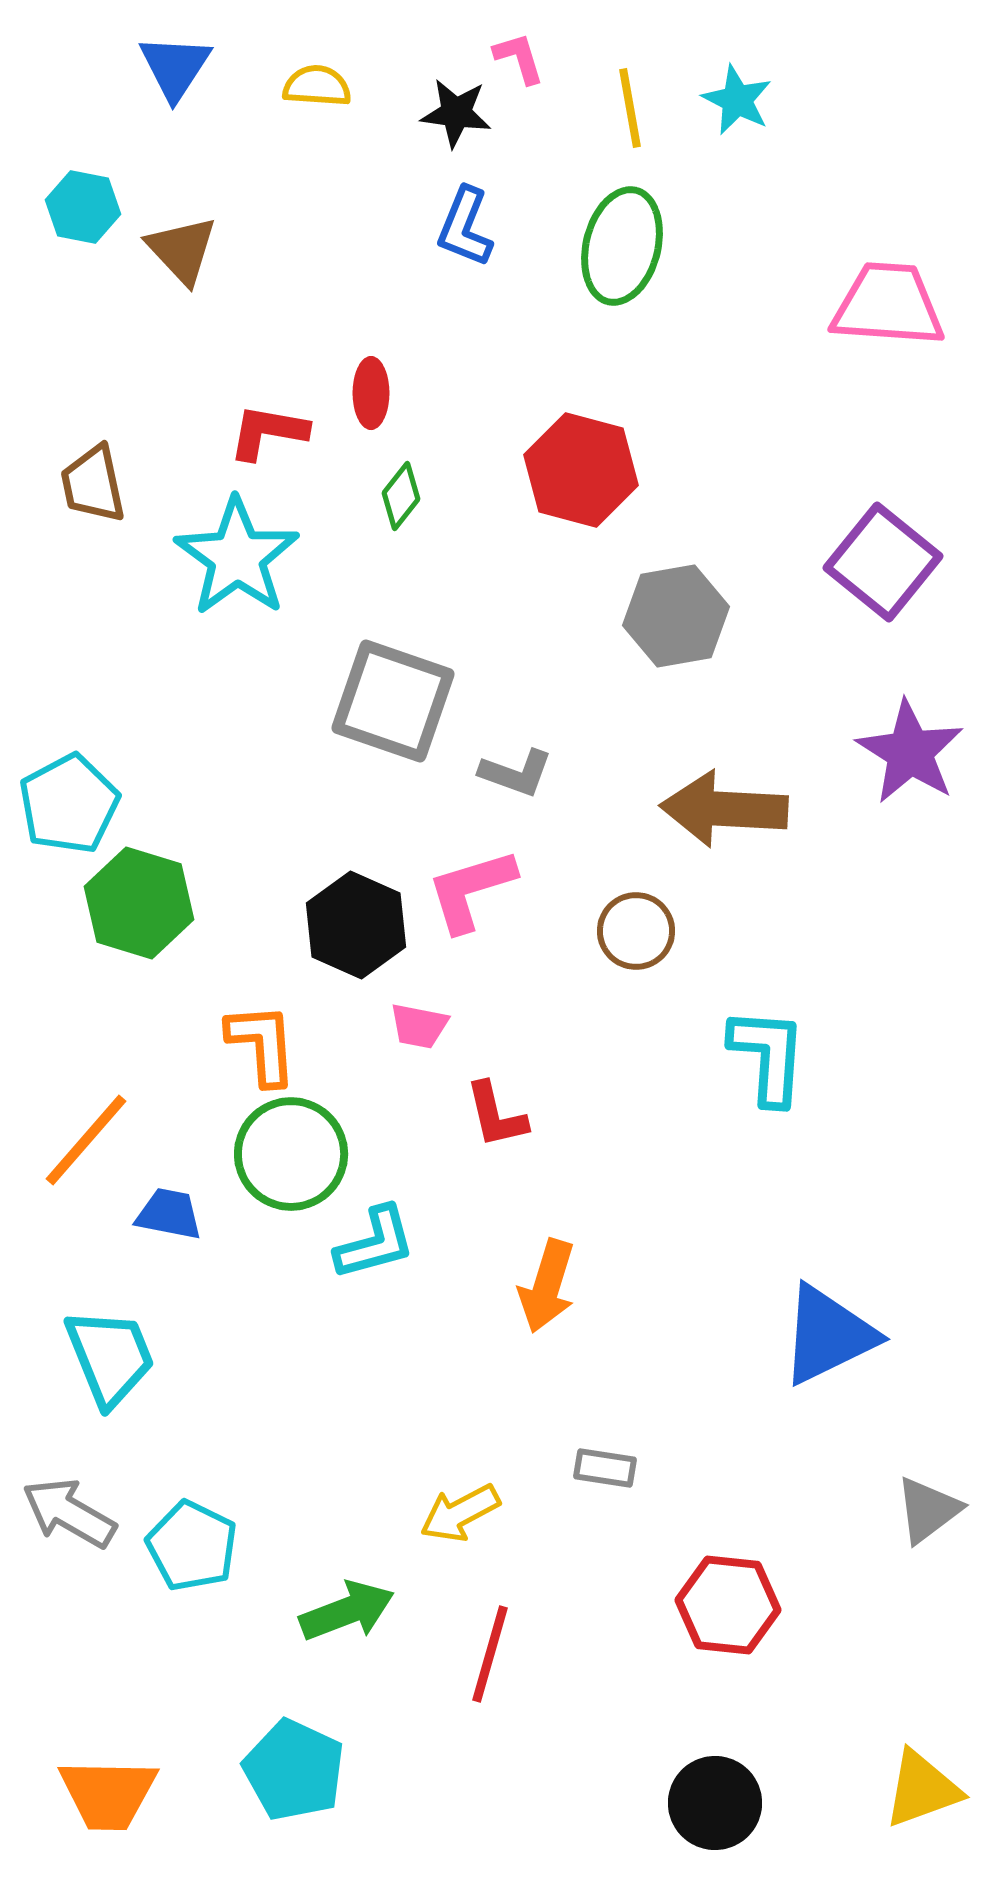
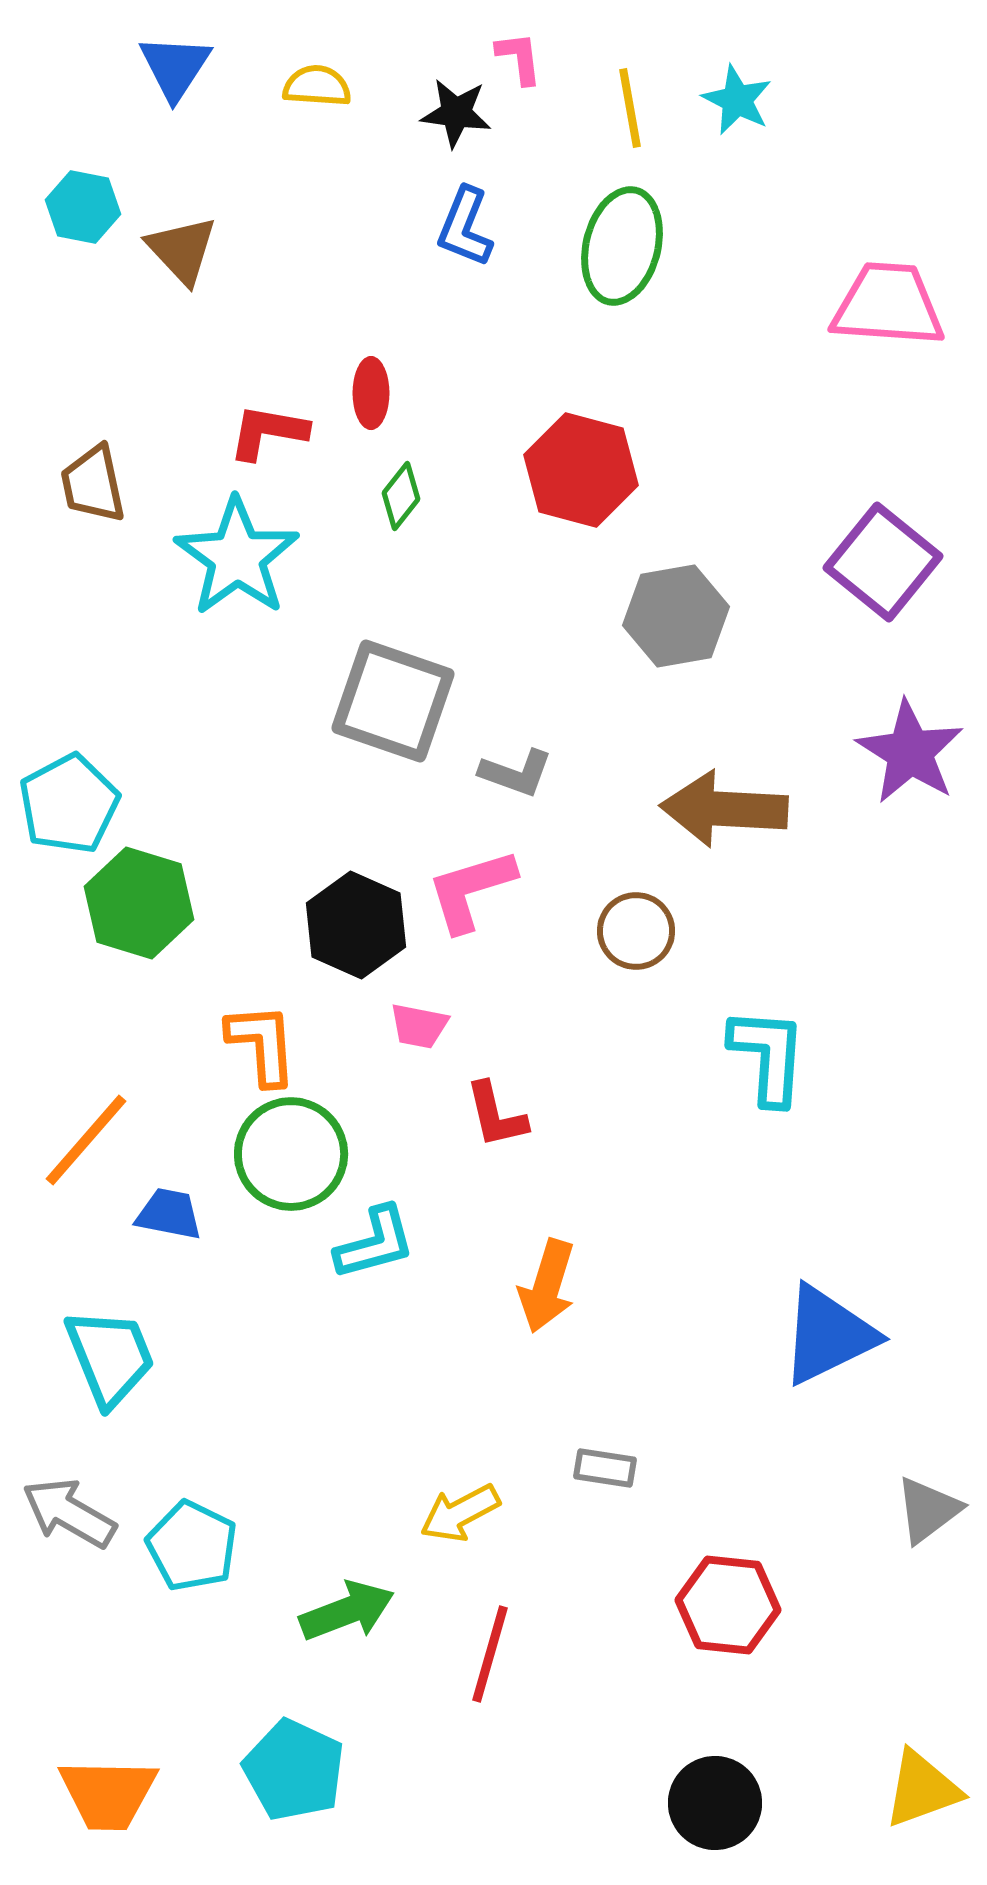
pink L-shape at (519, 58): rotated 10 degrees clockwise
